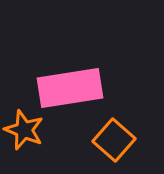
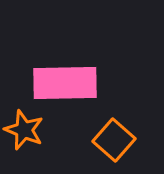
pink rectangle: moved 5 px left, 5 px up; rotated 8 degrees clockwise
